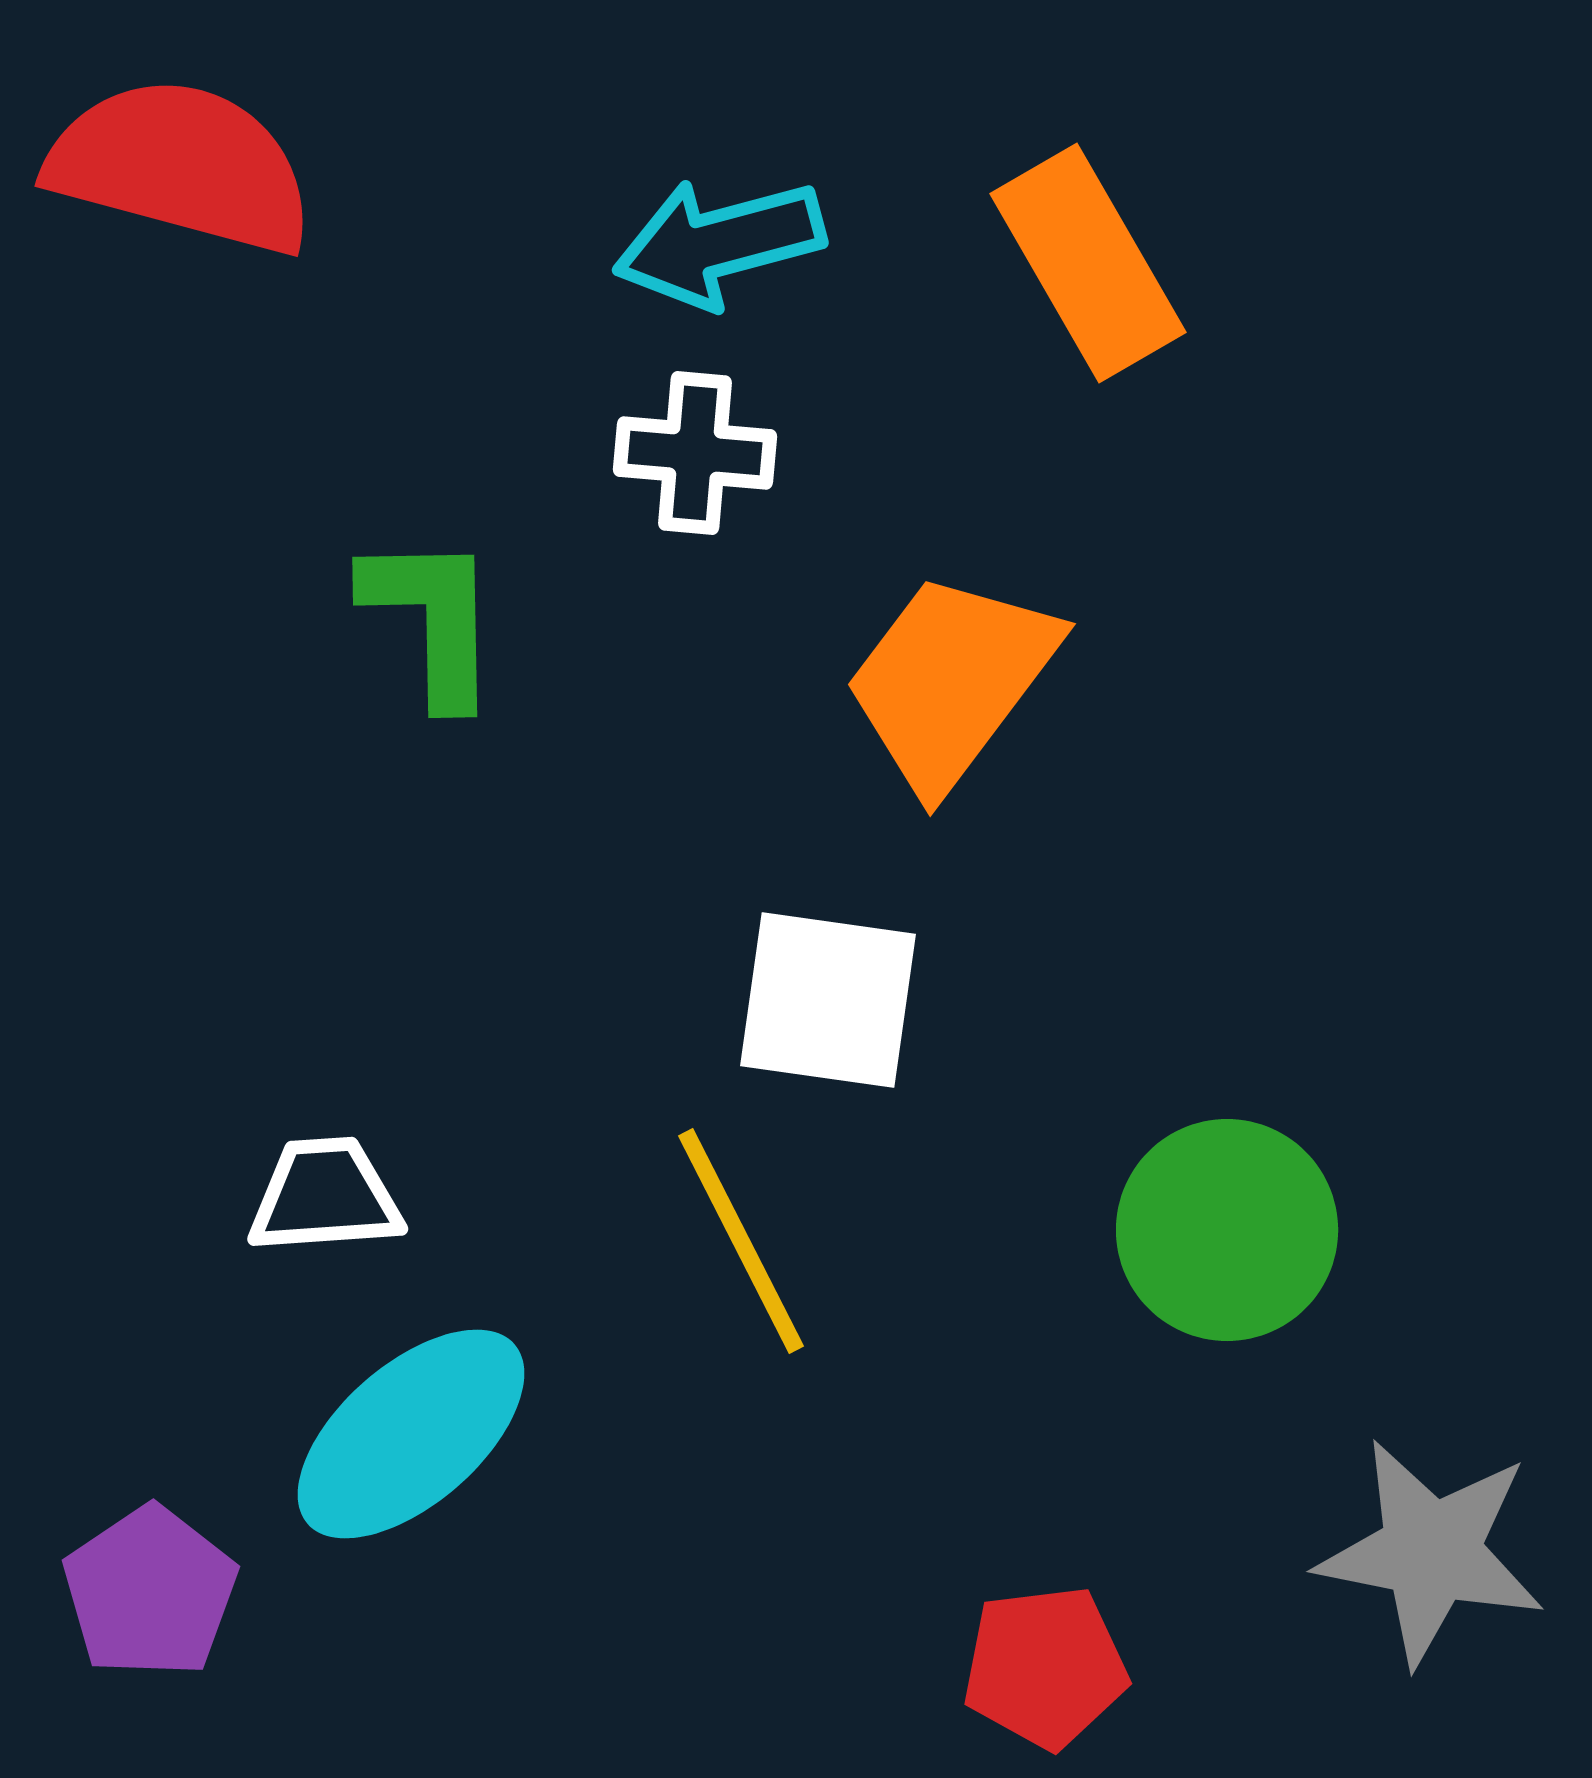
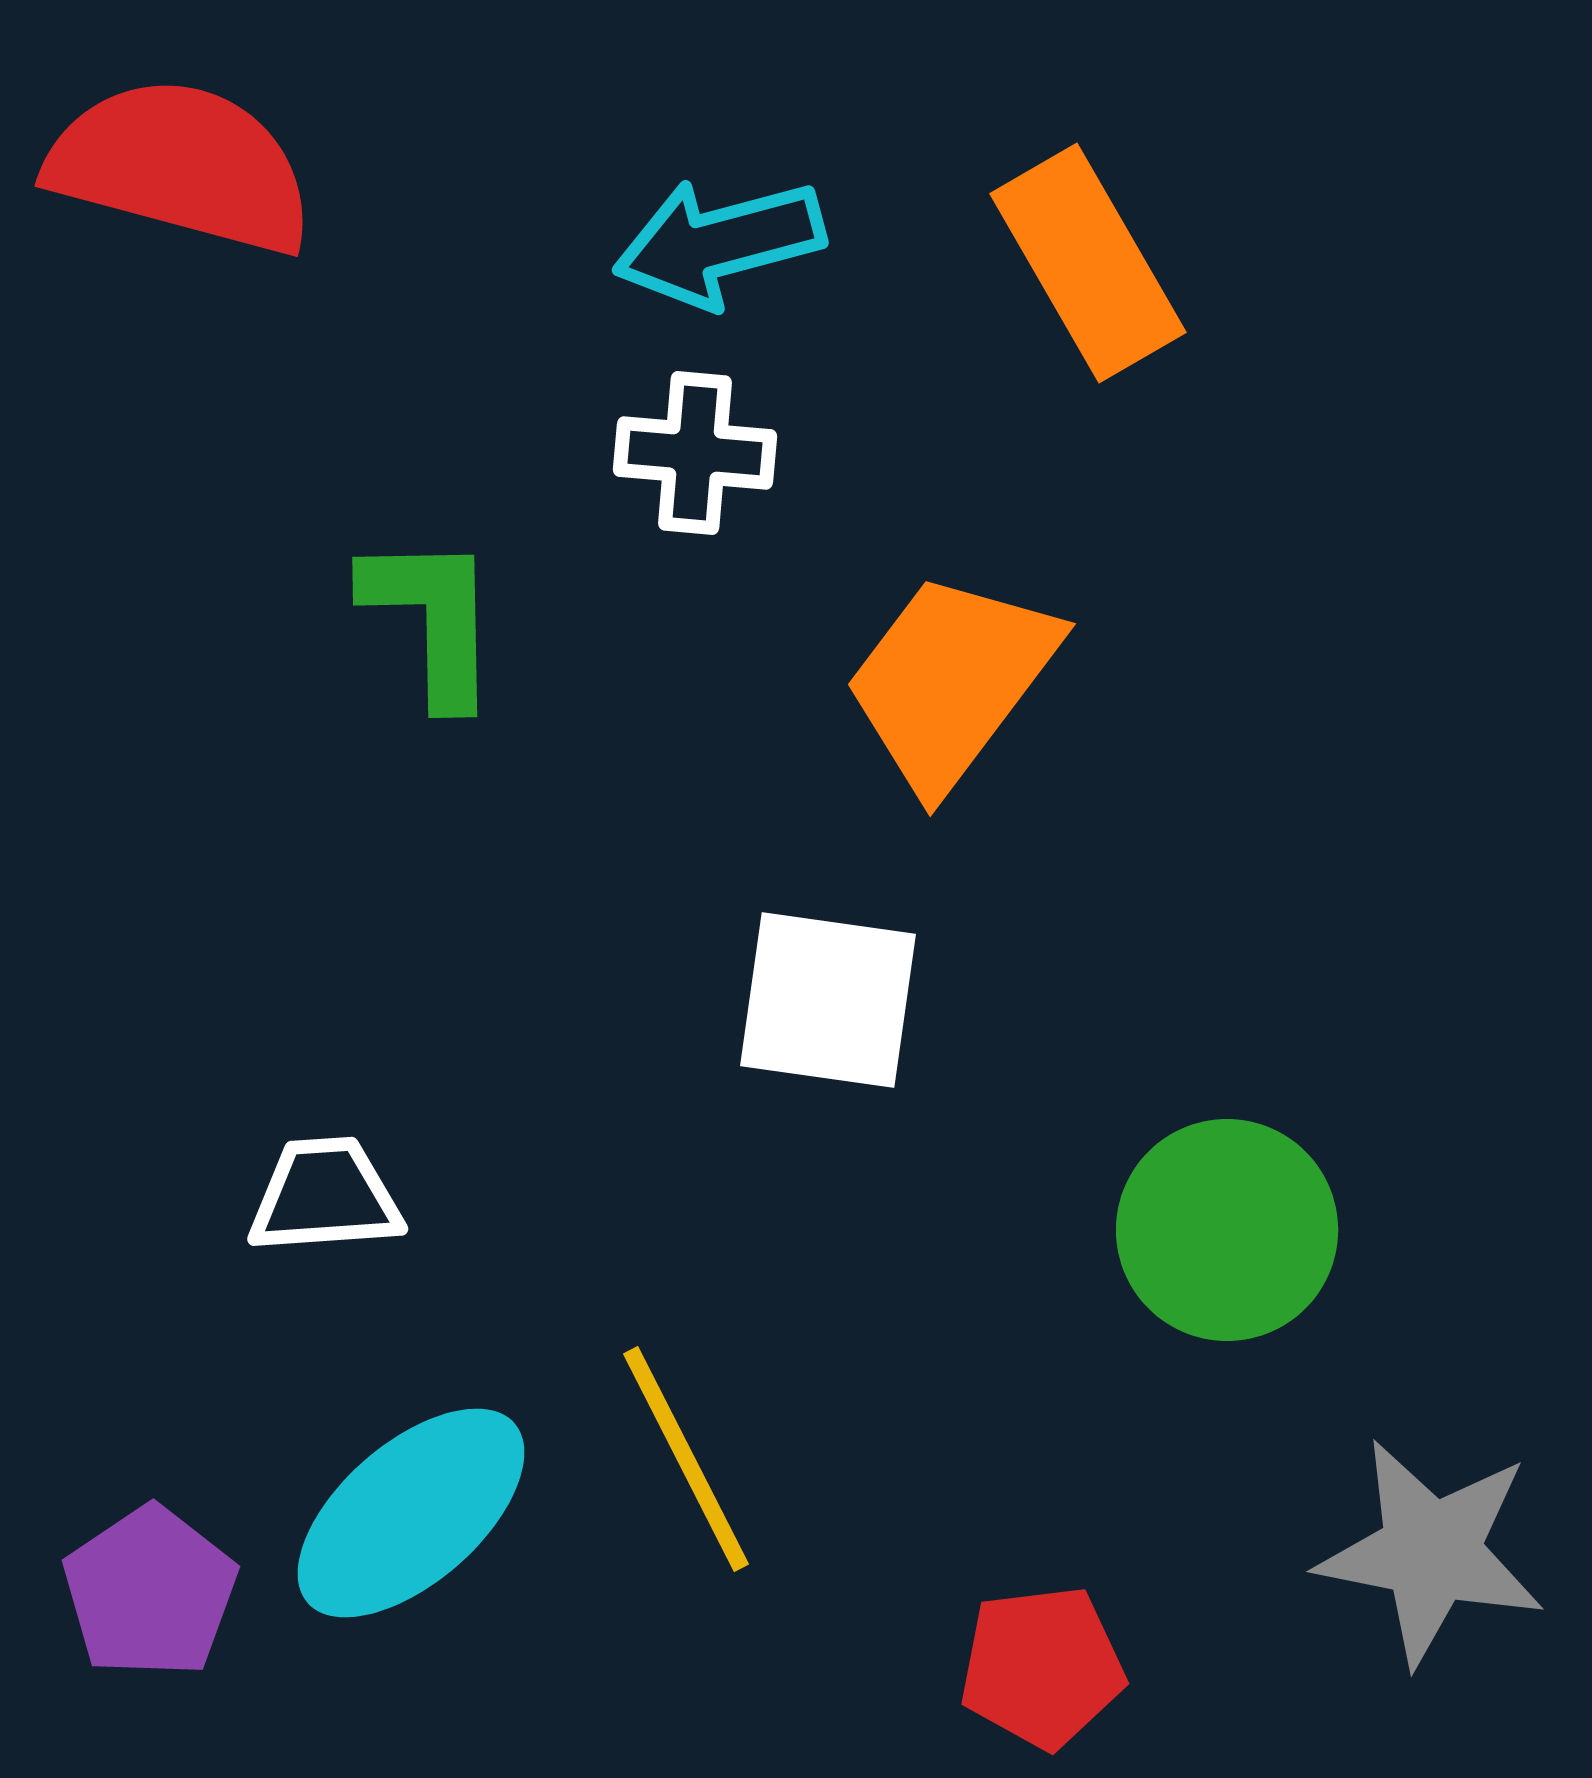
yellow line: moved 55 px left, 218 px down
cyan ellipse: moved 79 px down
red pentagon: moved 3 px left
